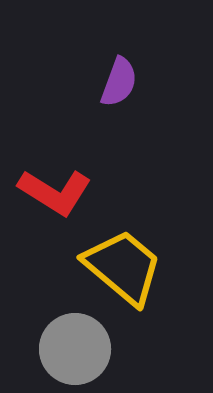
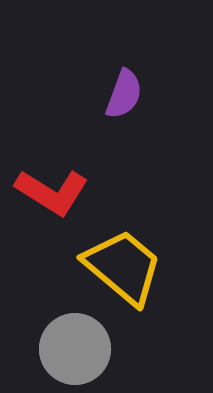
purple semicircle: moved 5 px right, 12 px down
red L-shape: moved 3 px left
